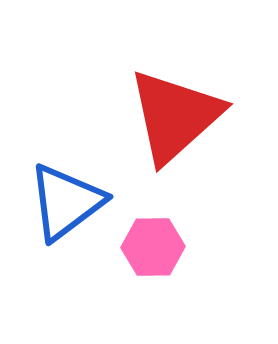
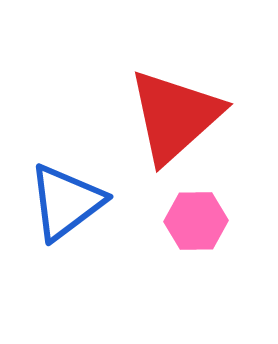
pink hexagon: moved 43 px right, 26 px up
